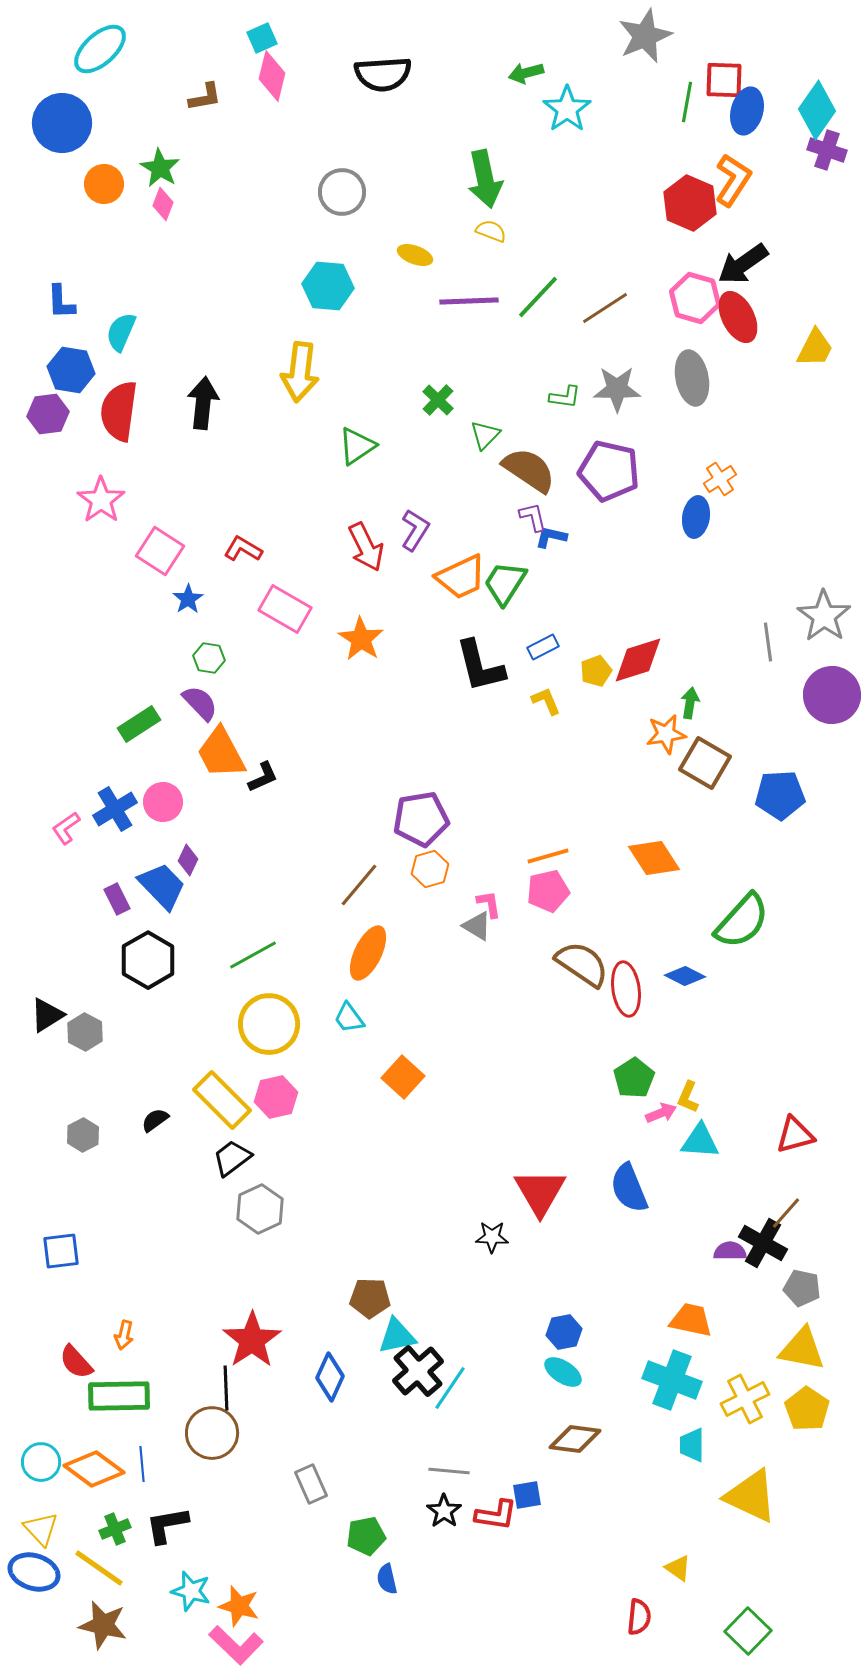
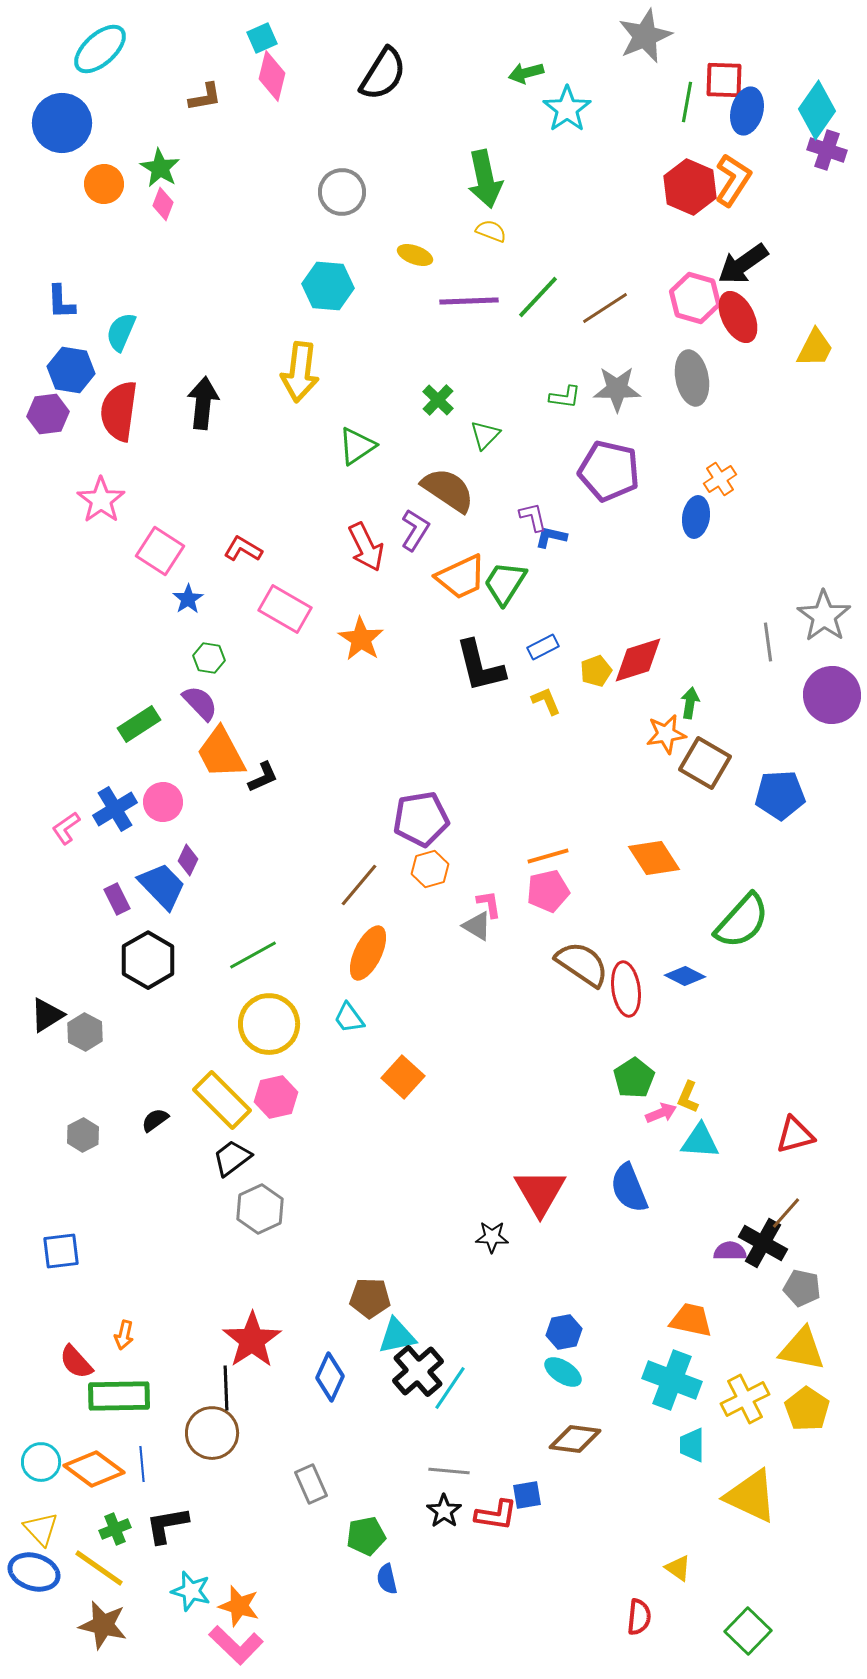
black semicircle at (383, 74): rotated 54 degrees counterclockwise
red hexagon at (690, 203): moved 16 px up
brown semicircle at (529, 470): moved 81 px left, 20 px down
